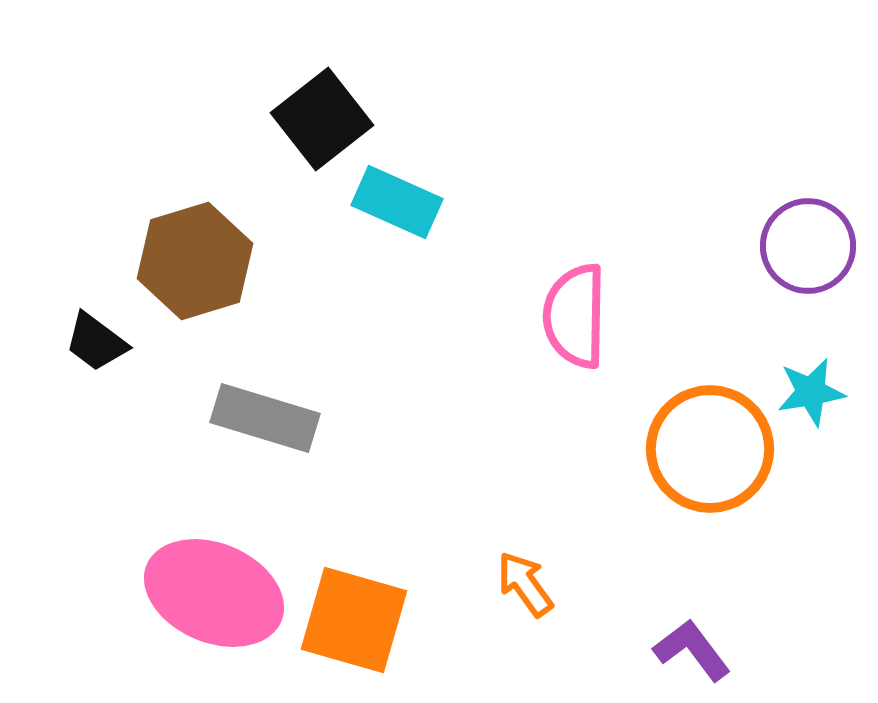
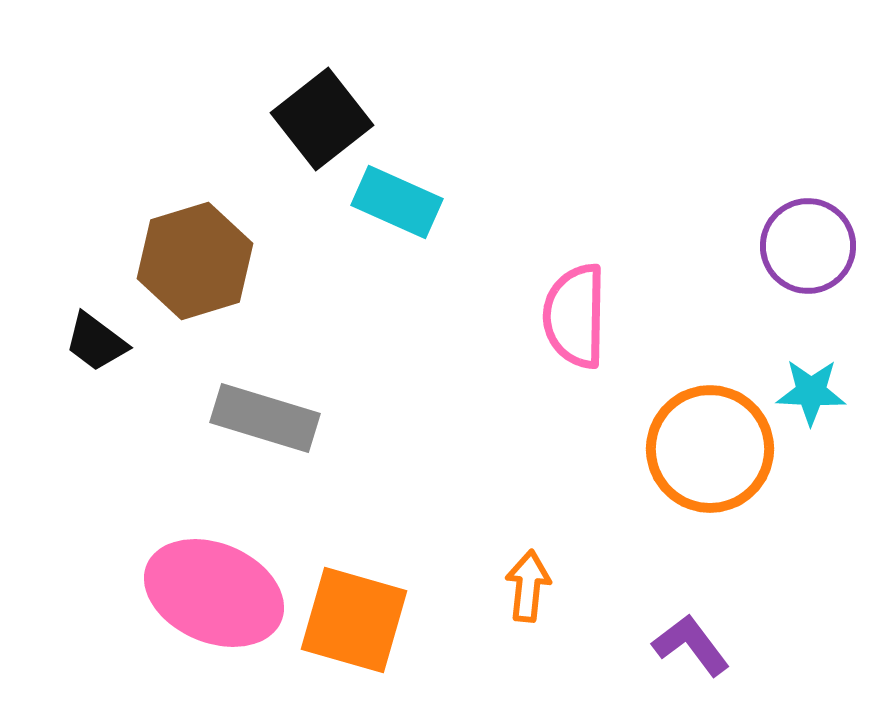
cyan star: rotated 12 degrees clockwise
orange arrow: moved 3 px right, 2 px down; rotated 42 degrees clockwise
purple L-shape: moved 1 px left, 5 px up
